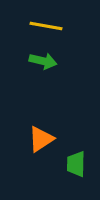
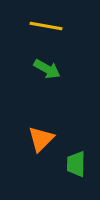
green arrow: moved 4 px right, 8 px down; rotated 16 degrees clockwise
orange triangle: rotated 12 degrees counterclockwise
